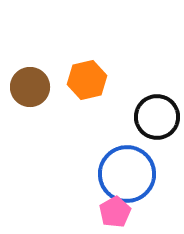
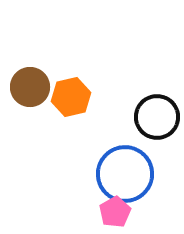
orange hexagon: moved 16 px left, 17 px down
blue circle: moved 2 px left
